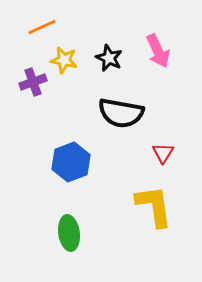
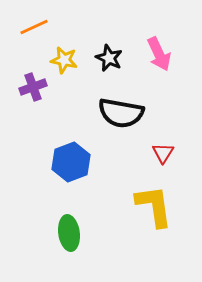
orange line: moved 8 px left
pink arrow: moved 1 px right, 3 px down
purple cross: moved 5 px down
